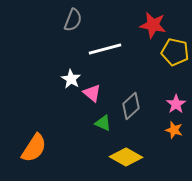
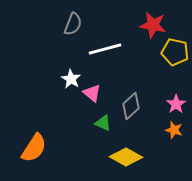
gray semicircle: moved 4 px down
